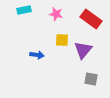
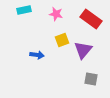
yellow square: rotated 24 degrees counterclockwise
